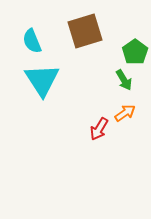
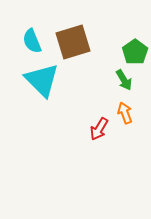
brown square: moved 12 px left, 11 px down
cyan triangle: rotated 12 degrees counterclockwise
orange arrow: rotated 75 degrees counterclockwise
